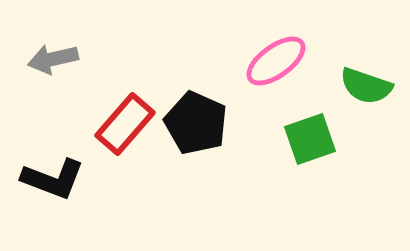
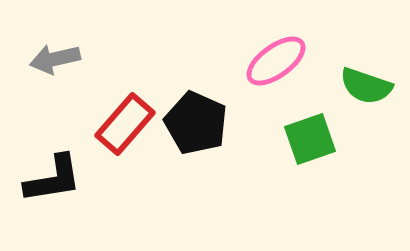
gray arrow: moved 2 px right
black L-shape: rotated 30 degrees counterclockwise
